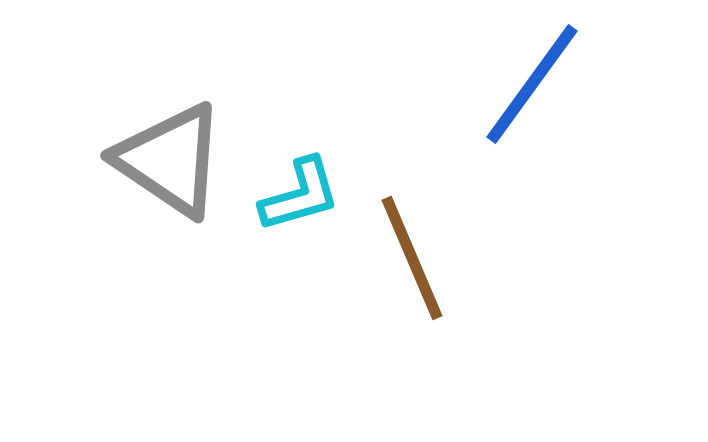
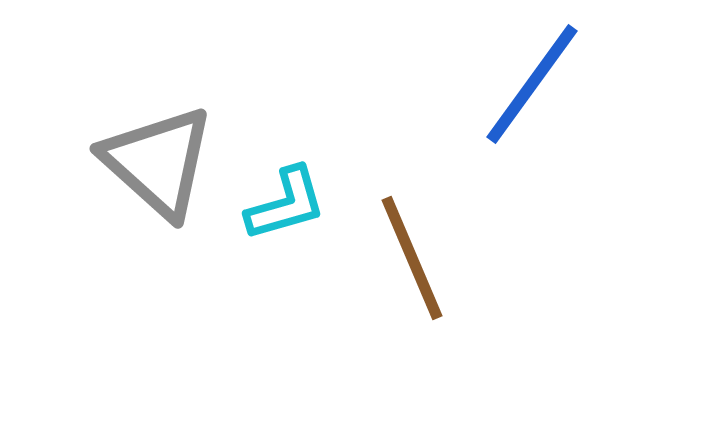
gray triangle: moved 12 px left, 2 px down; rotated 8 degrees clockwise
cyan L-shape: moved 14 px left, 9 px down
